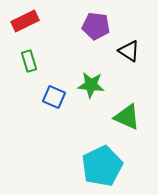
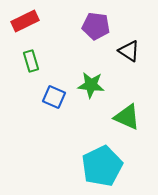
green rectangle: moved 2 px right
